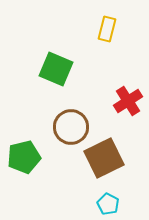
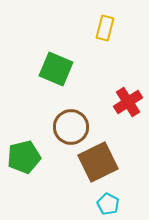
yellow rectangle: moved 2 px left, 1 px up
red cross: moved 1 px down
brown square: moved 6 px left, 4 px down
